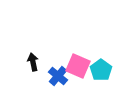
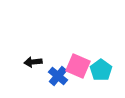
black arrow: rotated 84 degrees counterclockwise
